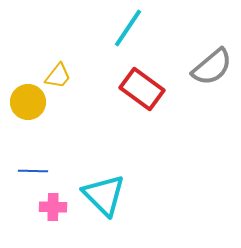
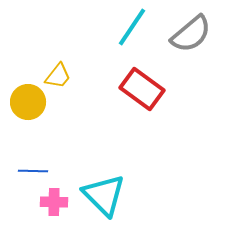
cyan line: moved 4 px right, 1 px up
gray semicircle: moved 21 px left, 33 px up
pink cross: moved 1 px right, 5 px up
